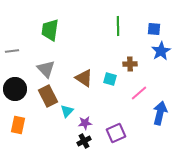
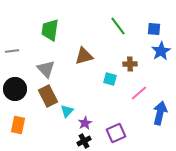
green line: rotated 36 degrees counterclockwise
brown triangle: moved 22 px up; rotated 48 degrees counterclockwise
purple star: rotated 24 degrees counterclockwise
